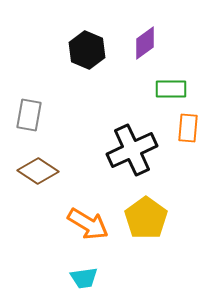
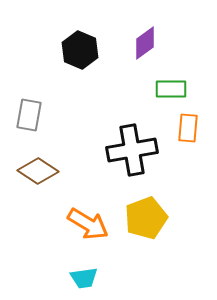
black hexagon: moved 7 px left
black cross: rotated 15 degrees clockwise
yellow pentagon: rotated 15 degrees clockwise
